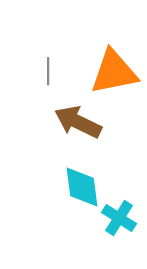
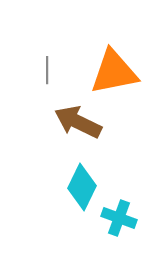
gray line: moved 1 px left, 1 px up
cyan diamond: rotated 33 degrees clockwise
cyan cross: rotated 12 degrees counterclockwise
